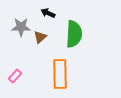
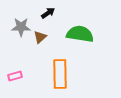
black arrow: rotated 120 degrees clockwise
green semicircle: moved 6 px right; rotated 84 degrees counterclockwise
pink rectangle: rotated 32 degrees clockwise
